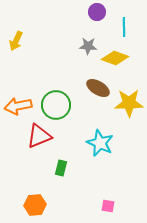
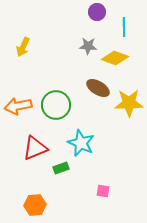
yellow arrow: moved 7 px right, 6 px down
red triangle: moved 4 px left, 12 px down
cyan star: moved 19 px left
green rectangle: rotated 56 degrees clockwise
pink square: moved 5 px left, 15 px up
